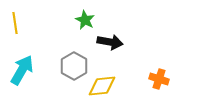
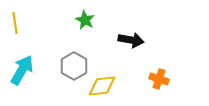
black arrow: moved 21 px right, 2 px up
